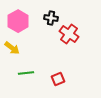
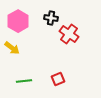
green line: moved 2 px left, 8 px down
